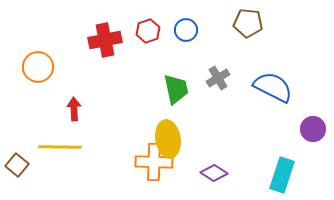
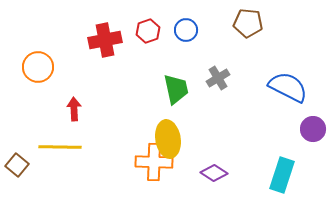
blue semicircle: moved 15 px right
